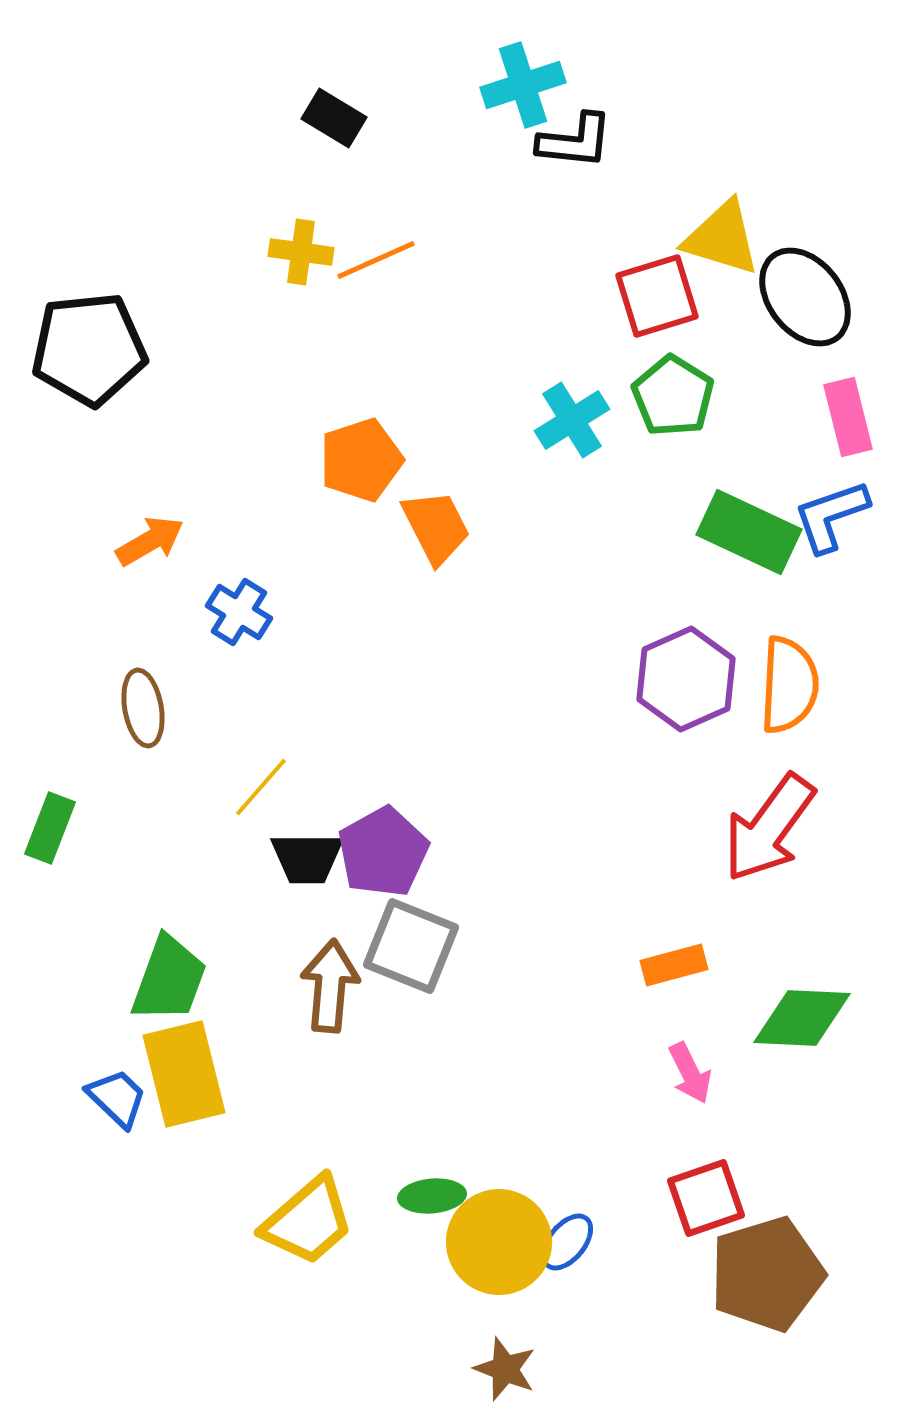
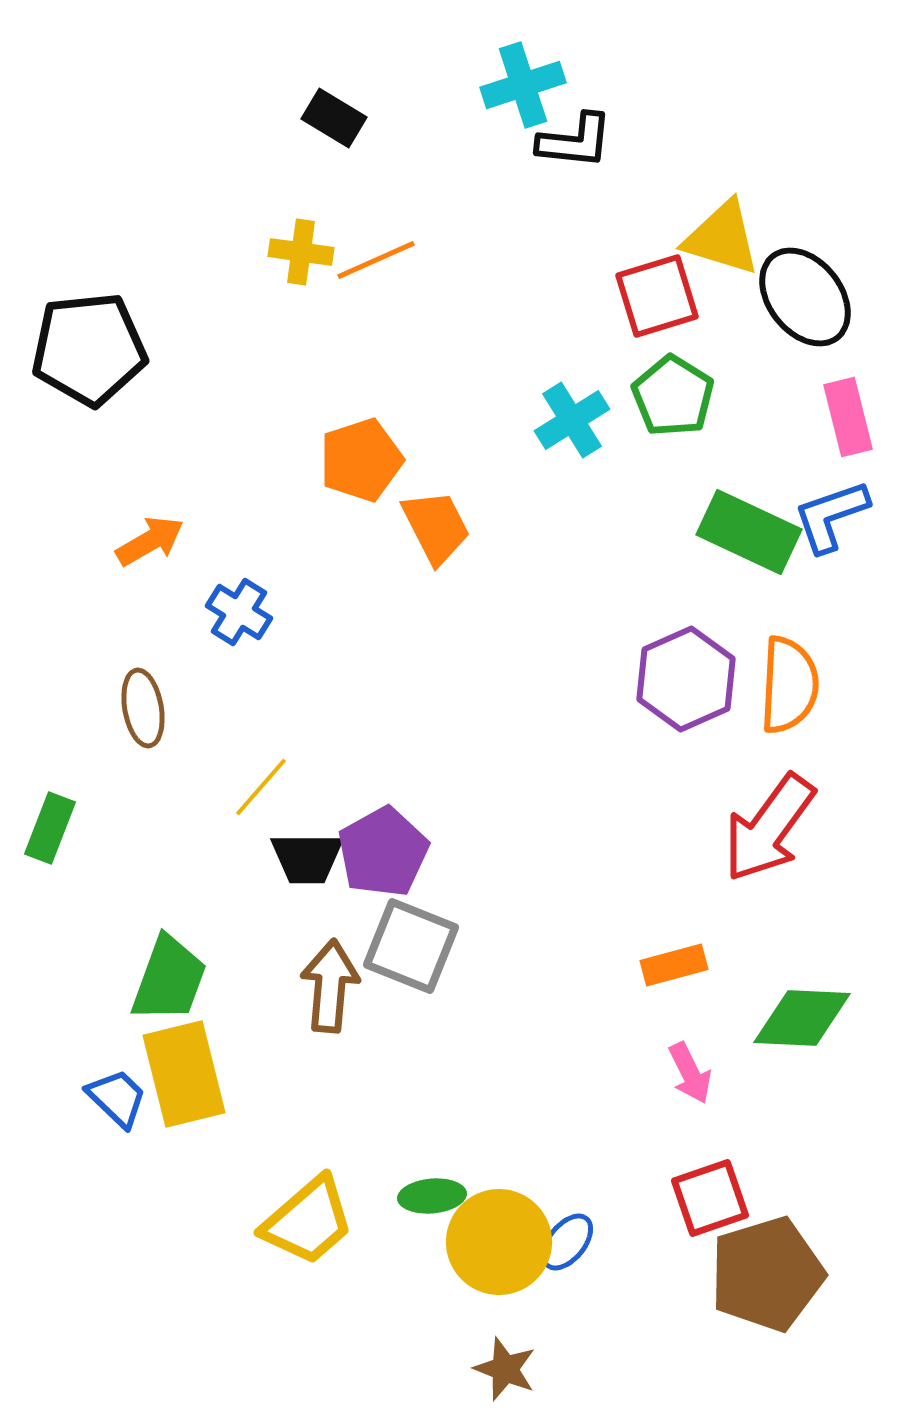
red square at (706, 1198): moved 4 px right
